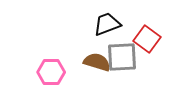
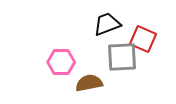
red square: moved 4 px left; rotated 12 degrees counterclockwise
brown semicircle: moved 8 px left, 21 px down; rotated 28 degrees counterclockwise
pink hexagon: moved 10 px right, 10 px up
